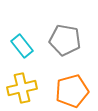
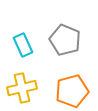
gray pentagon: rotated 12 degrees clockwise
cyan rectangle: moved 1 px right, 1 px up; rotated 15 degrees clockwise
